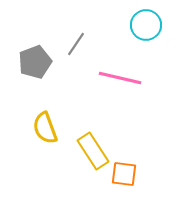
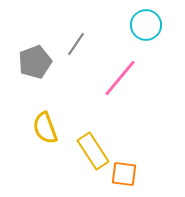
pink line: rotated 63 degrees counterclockwise
